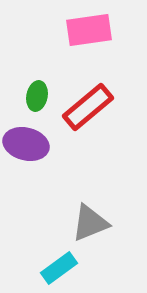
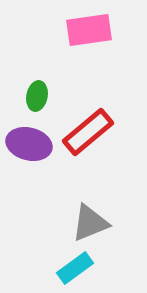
red rectangle: moved 25 px down
purple ellipse: moved 3 px right
cyan rectangle: moved 16 px right
